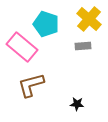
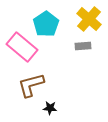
cyan pentagon: rotated 20 degrees clockwise
black star: moved 27 px left, 4 px down
